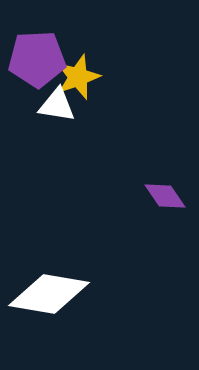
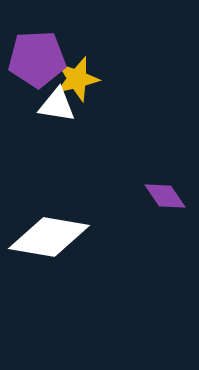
yellow star: moved 1 px left, 2 px down; rotated 6 degrees clockwise
white diamond: moved 57 px up
